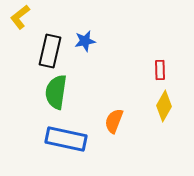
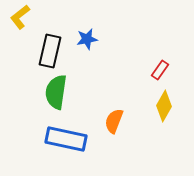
blue star: moved 2 px right, 2 px up
red rectangle: rotated 36 degrees clockwise
